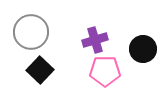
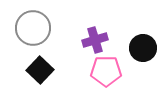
gray circle: moved 2 px right, 4 px up
black circle: moved 1 px up
pink pentagon: moved 1 px right
